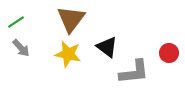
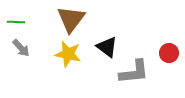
green line: rotated 36 degrees clockwise
